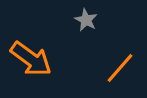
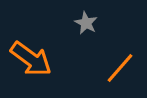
gray star: moved 3 px down
